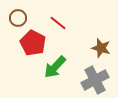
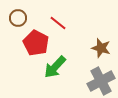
red pentagon: moved 3 px right
gray cross: moved 6 px right, 1 px down
